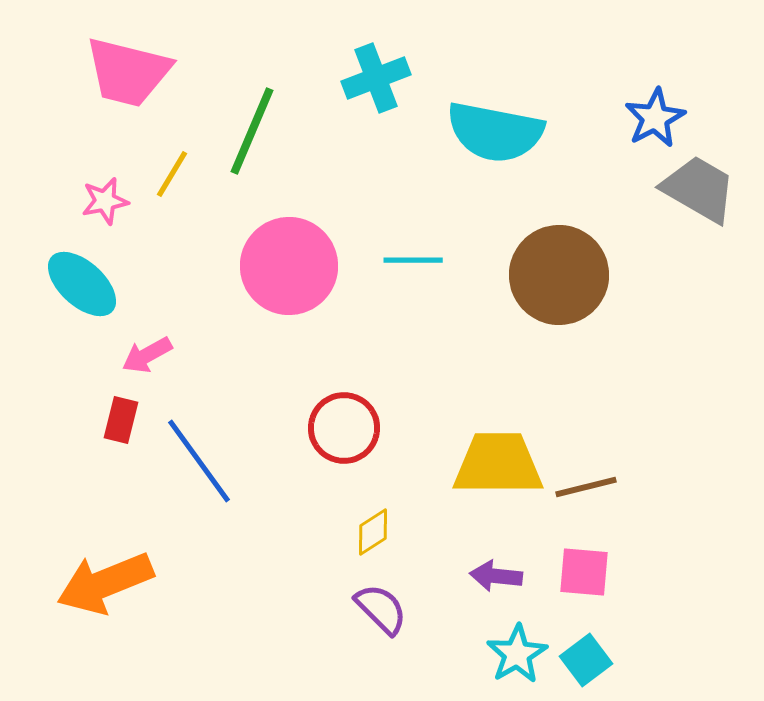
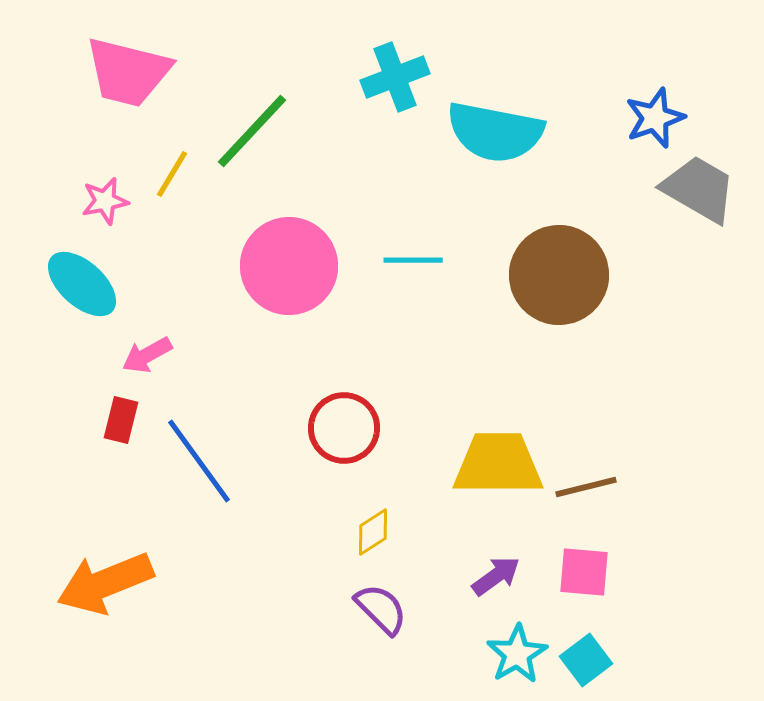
cyan cross: moved 19 px right, 1 px up
blue star: rotated 8 degrees clockwise
green line: rotated 20 degrees clockwise
purple arrow: rotated 138 degrees clockwise
